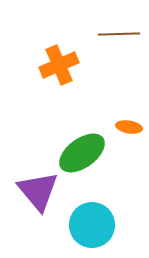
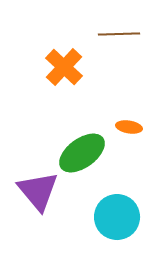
orange cross: moved 5 px right, 2 px down; rotated 24 degrees counterclockwise
cyan circle: moved 25 px right, 8 px up
